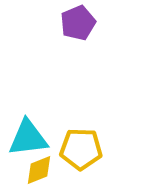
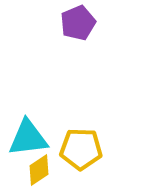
yellow diamond: rotated 12 degrees counterclockwise
